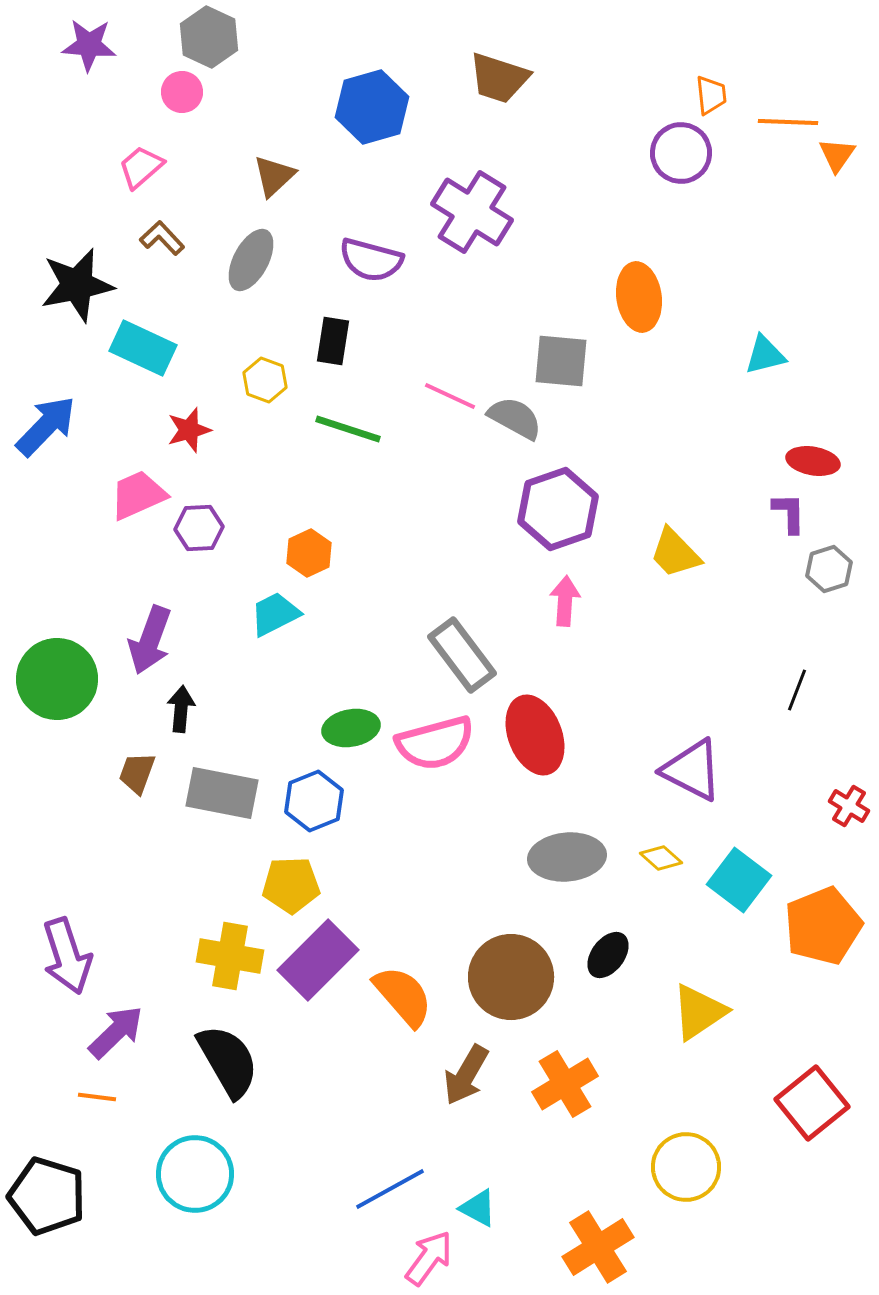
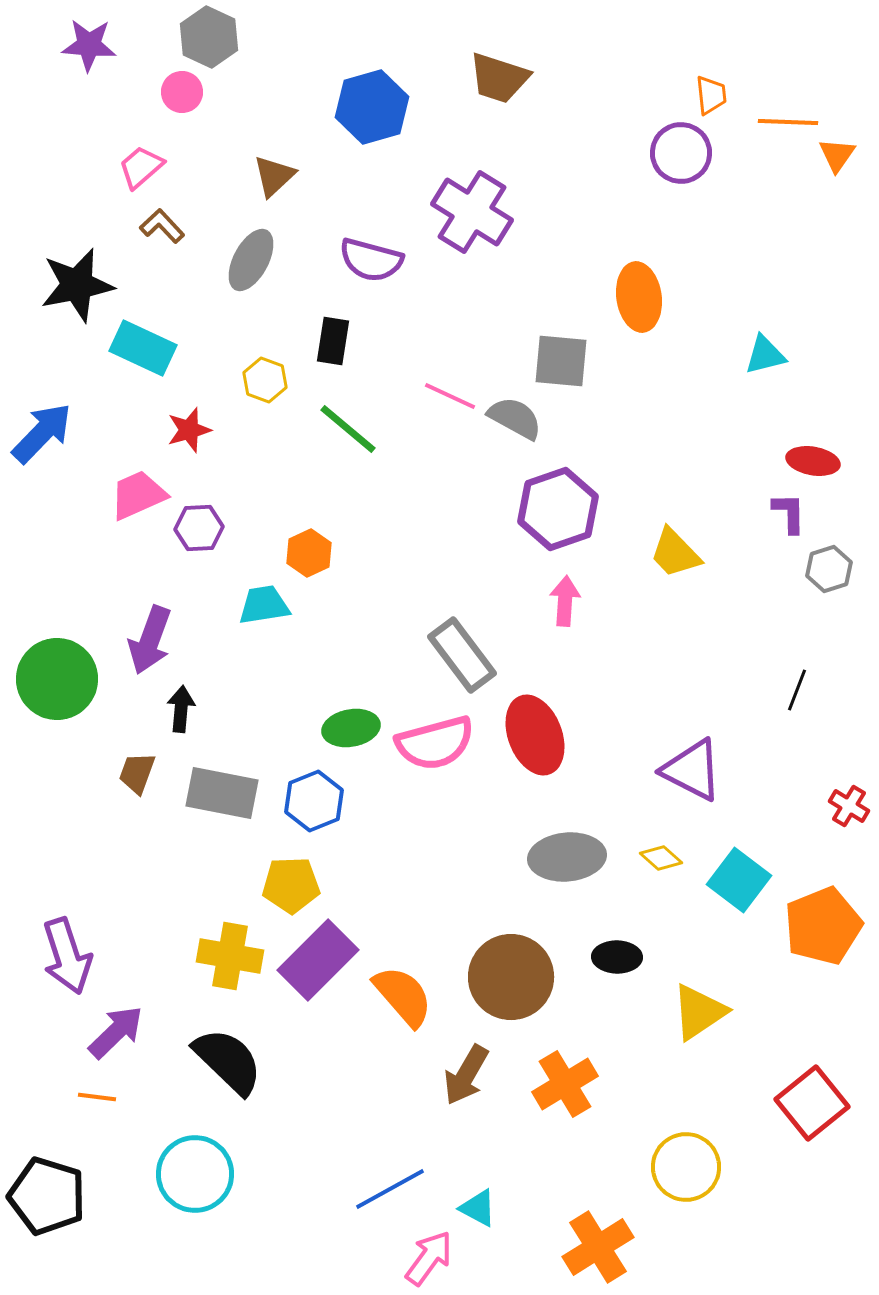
brown L-shape at (162, 238): moved 12 px up
blue arrow at (46, 426): moved 4 px left, 7 px down
green line at (348, 429): rotated 22 degrees clockwise
cyan trapezoid at (275, 614): moved 11 px left, 9 px up; rotated 18 degrees clockwise
black ellipse at (608, 955): moved 9 px right, 2 px down; rotated 54 degrees clockwise
black semicircle at (228, 1061): rotated 16 degrees counterclockwise
